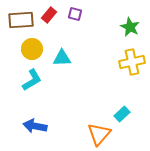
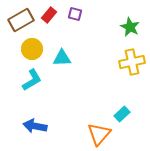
brown rectangle: rotated 25 degrees counterclockwise
